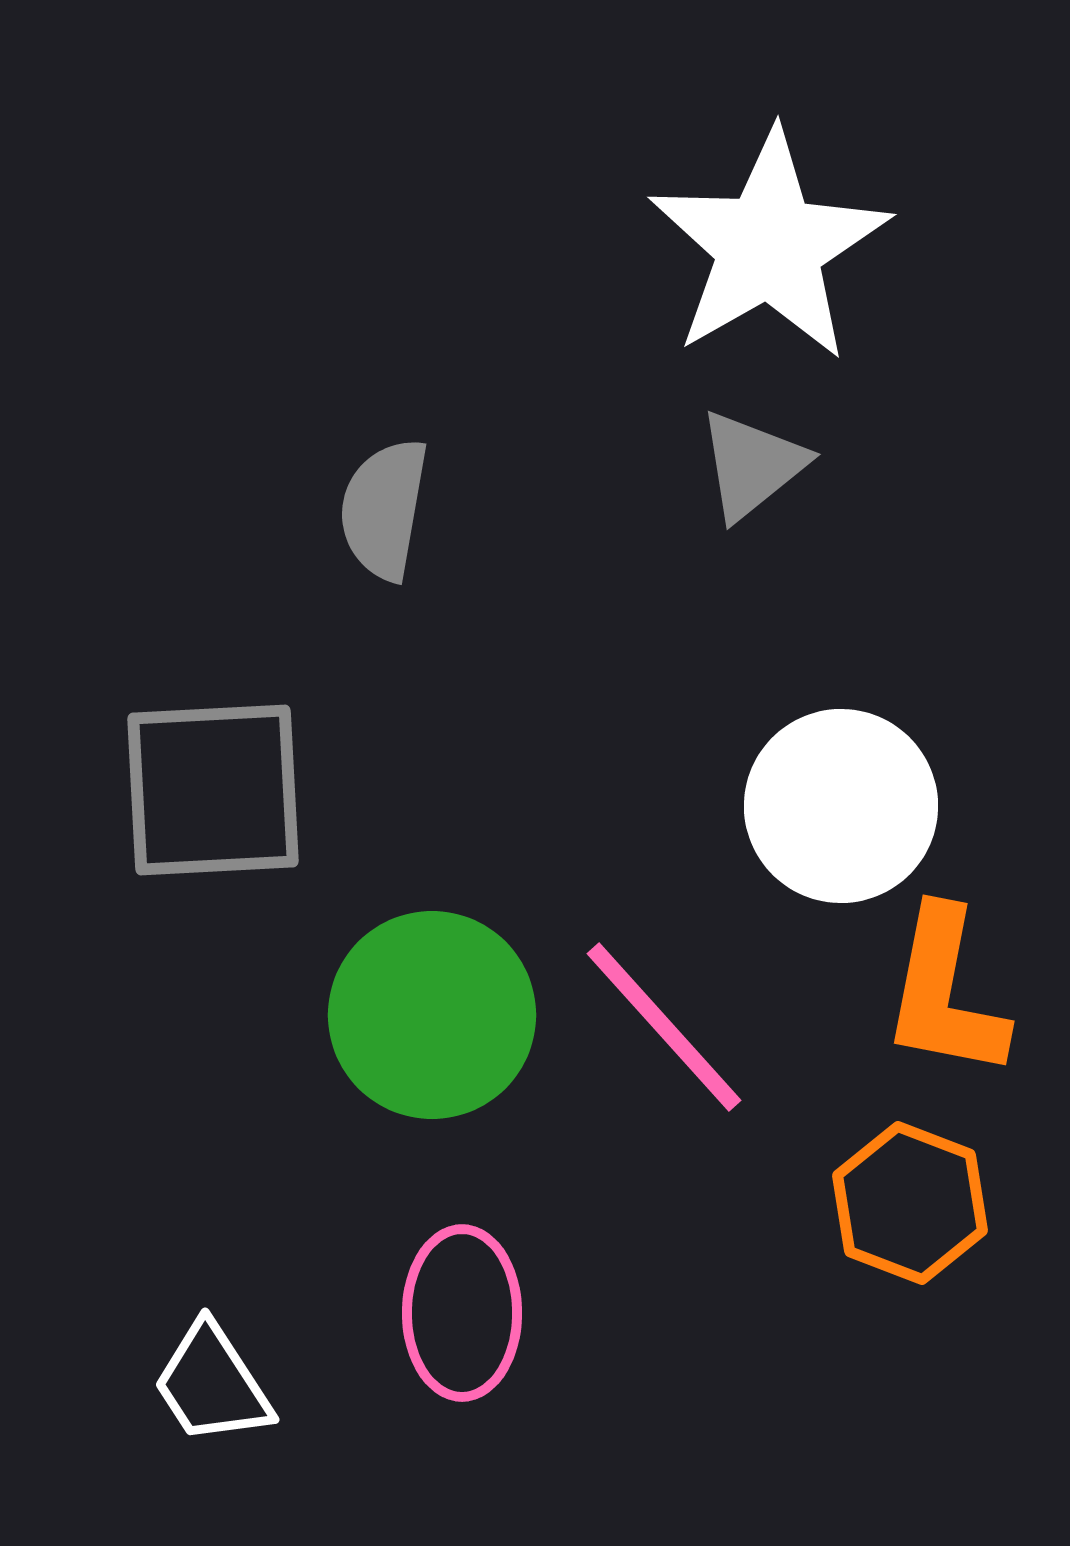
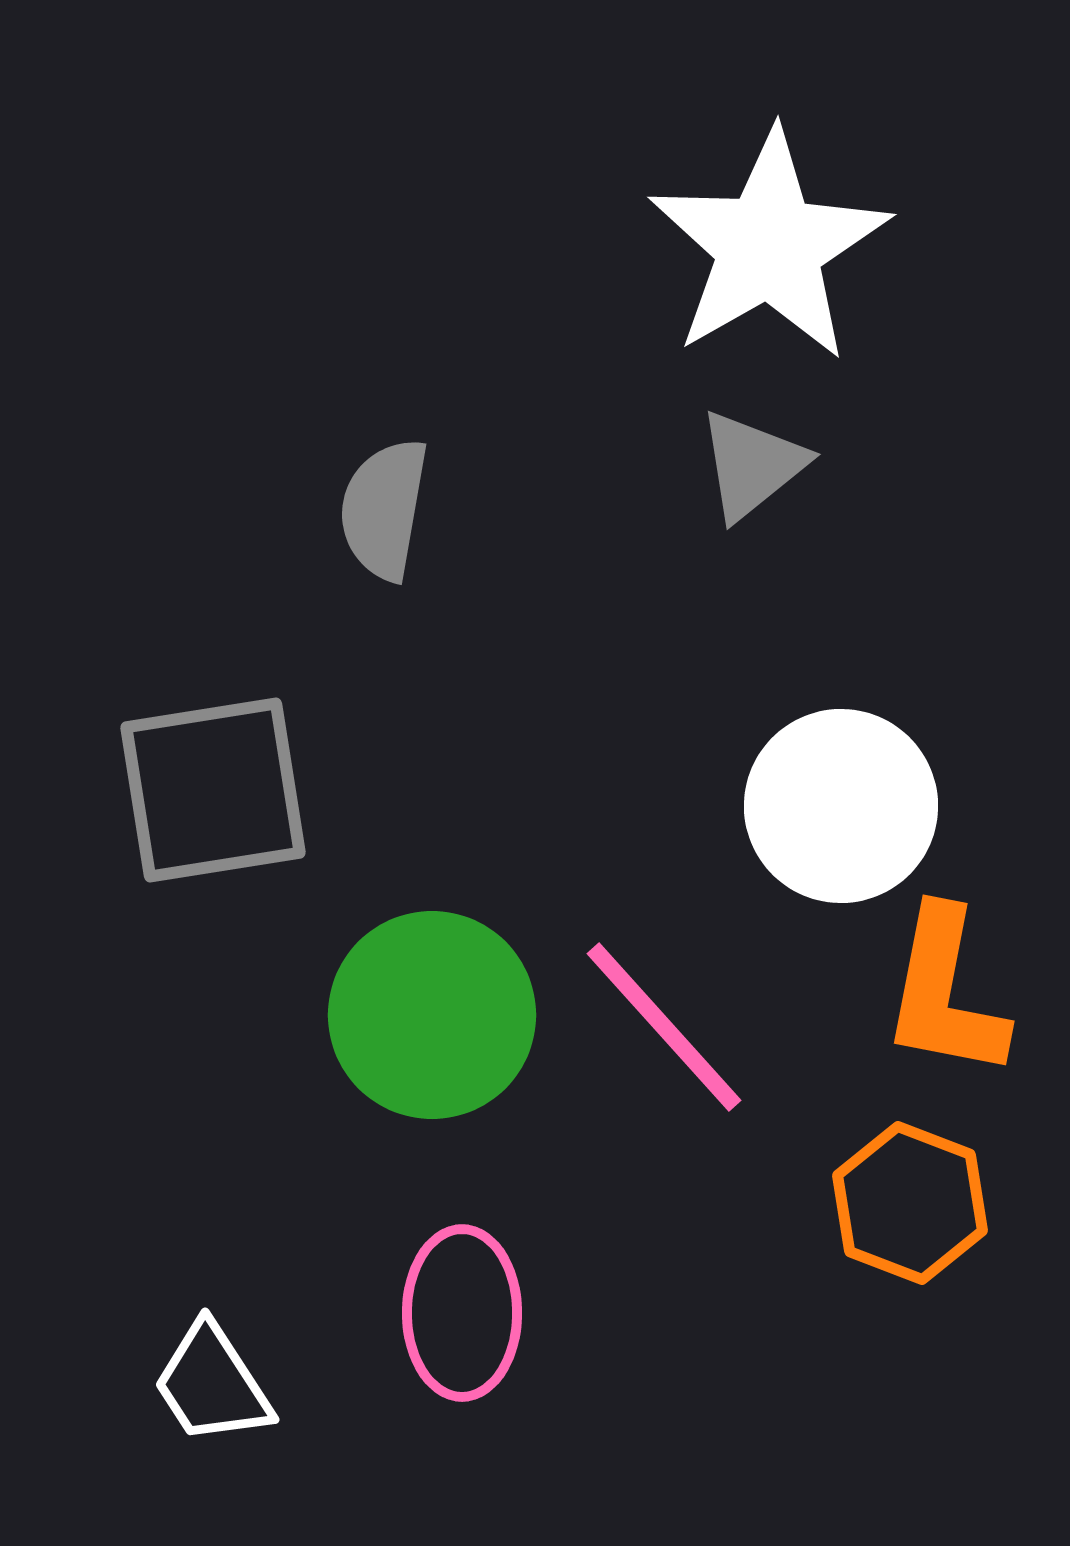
gray square: rotated 6 degrees counterclockwise
